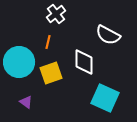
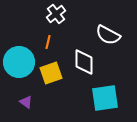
cyan square: rotated 32 degrees counterclockwise
